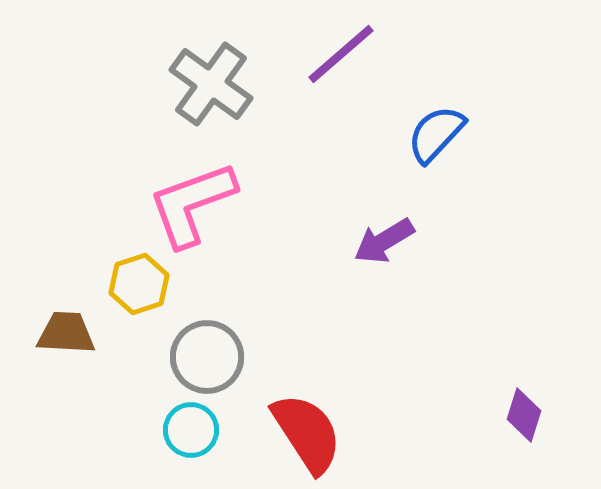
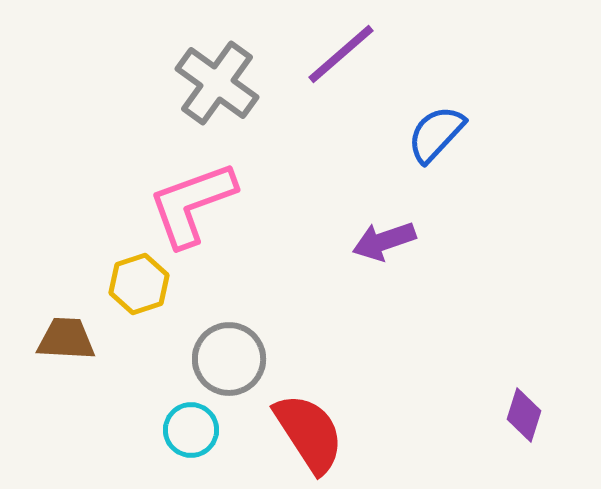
gray cross: moved 6 px right, 1 px up
purple arrow: rotated 12 degrees clockwise
brown trapezoid: moved 6 px down
gray circle: moved 22 px right, 2 px down
red semicircle: moved 2 px right
